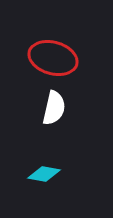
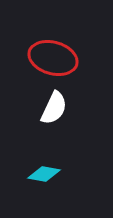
white semicircle: rotated 12 degrees clockwise
